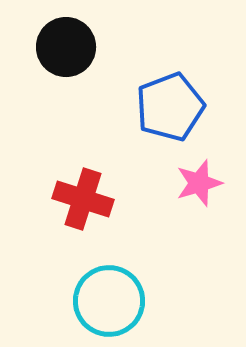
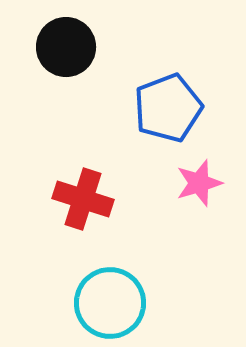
blue pentagon: moved 2 px left, 1 px down
cyan circle: moved 1 px right, 2 px down
